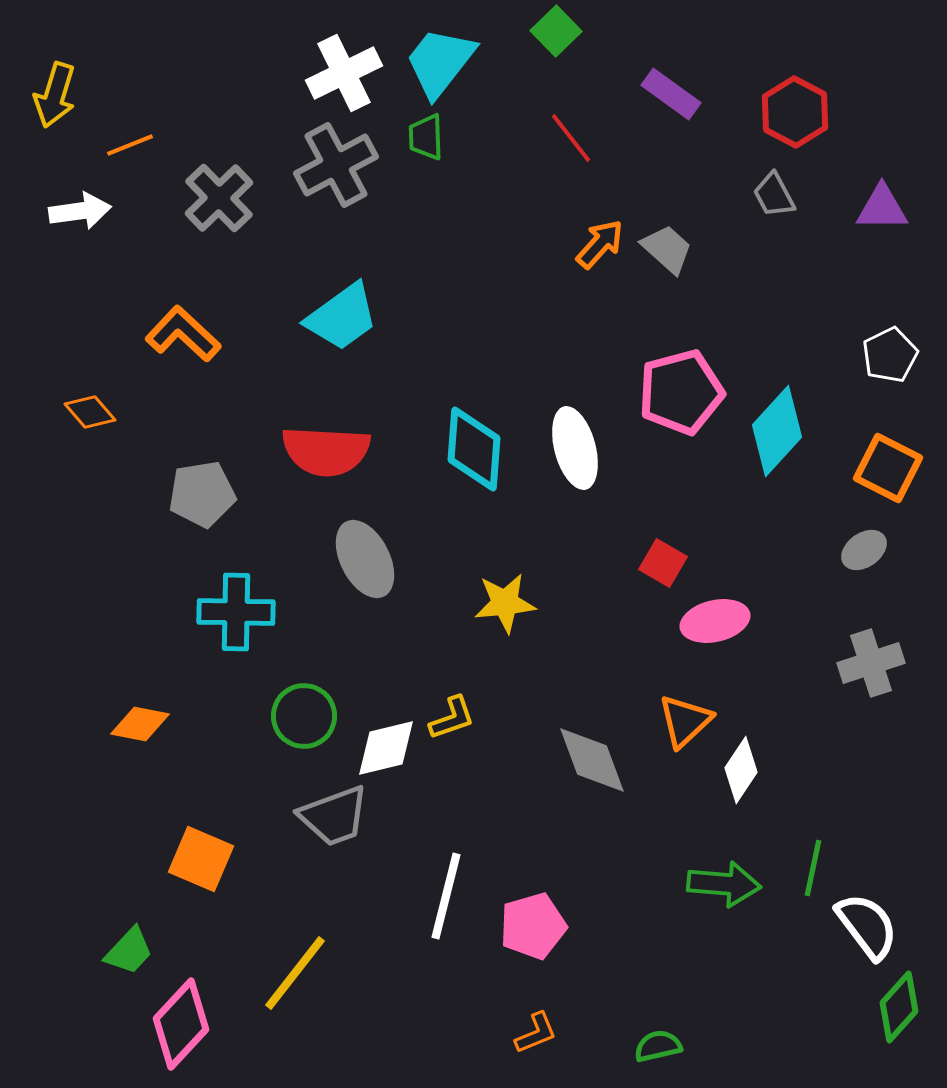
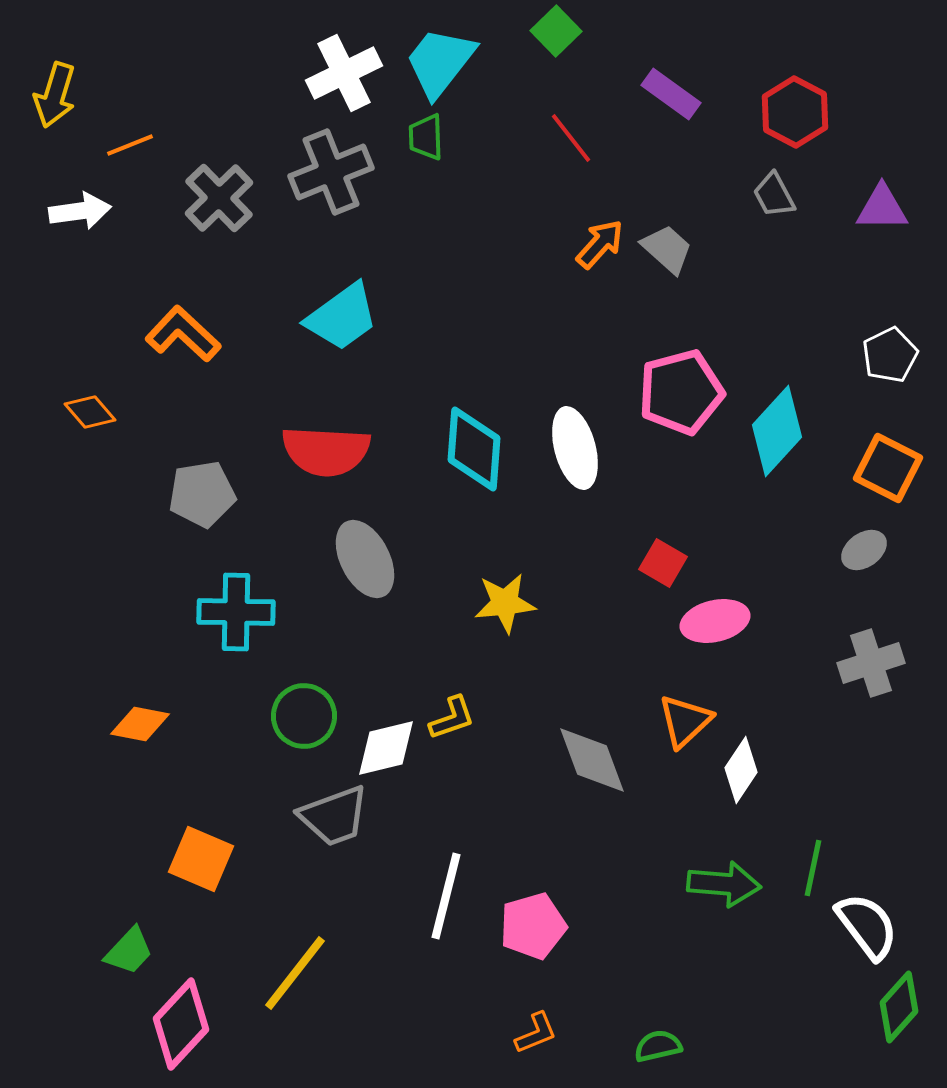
gray cross at (336, 165): moved 5 px left, 7 px down; rotated 6 degrees clockwise
